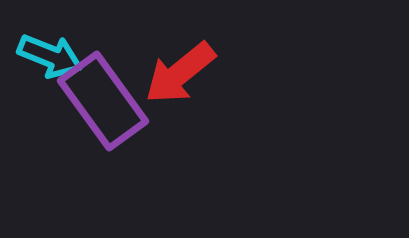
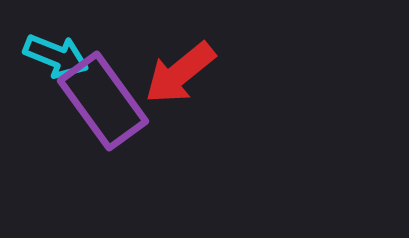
cyan arrow: moved 6 px right
